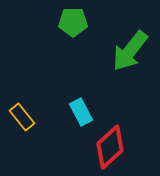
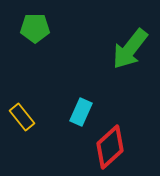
green pentagon: moved 38 px left, 6 px down
green arrow: moved 2 px up
cyan rectangle: rotated 52 degrees clockwise
